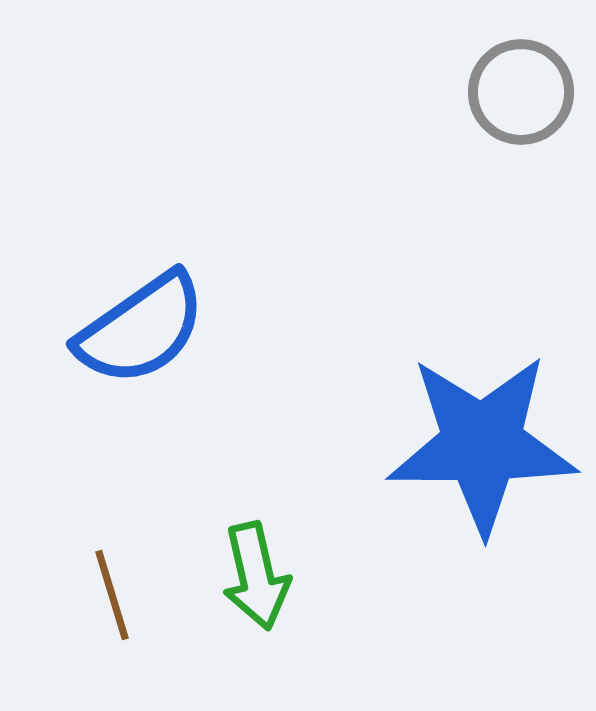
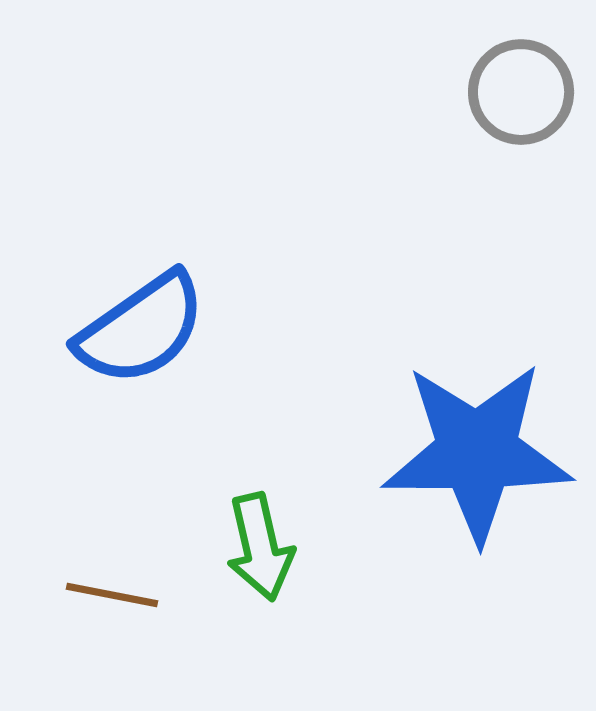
blue star: moved 5 px left, 8 px down
green arrow: moved 4 px right, 29 px up
brown line: rotated 62 degrees counterclockwise
